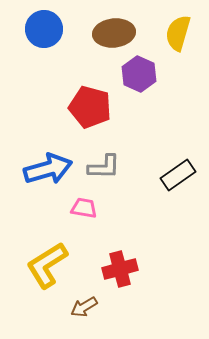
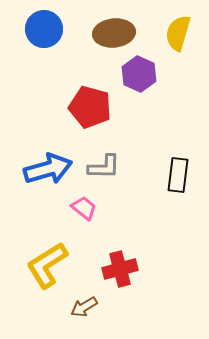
black rectangle: rotated 48 degrees counterclockwise
pink trapezoid: rotated 28 degrees clockwise
